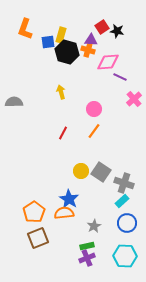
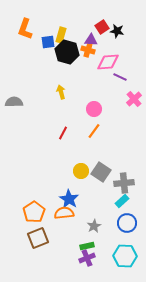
gray cross: rotated 24 degrees counterclockwise
